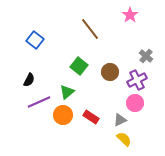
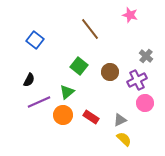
pink star: rotated 21 degrees counterclockwise
pink circle: moved 10 px right
